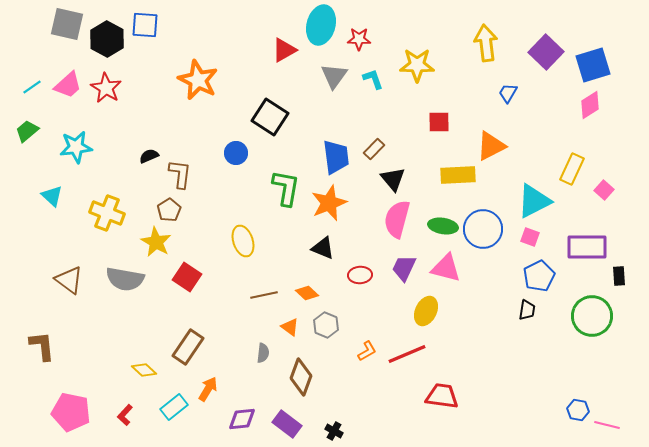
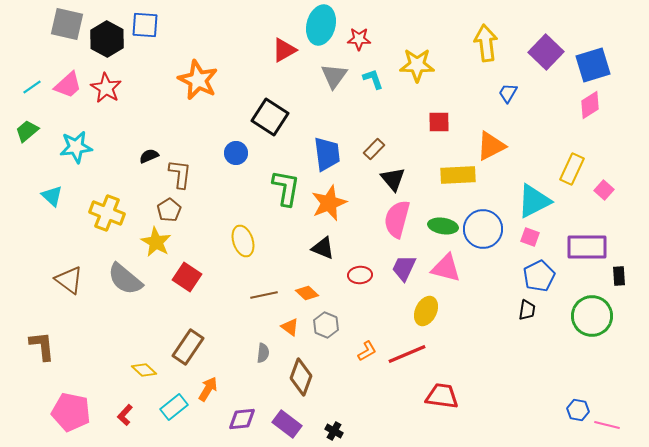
blue trapezoid at (336, 157): moved 9 px left, 3 px up
gray semicircle at (125, 279): rotated 30 degrees clockwise
